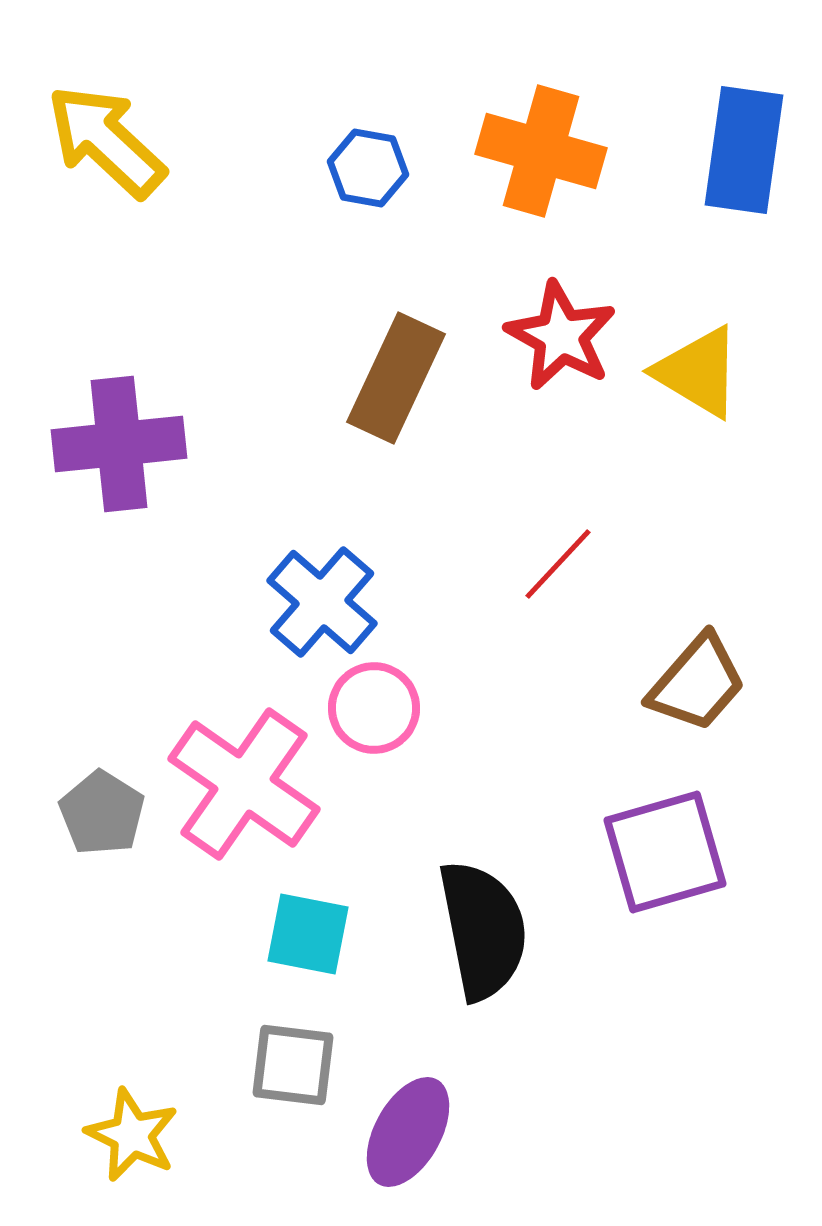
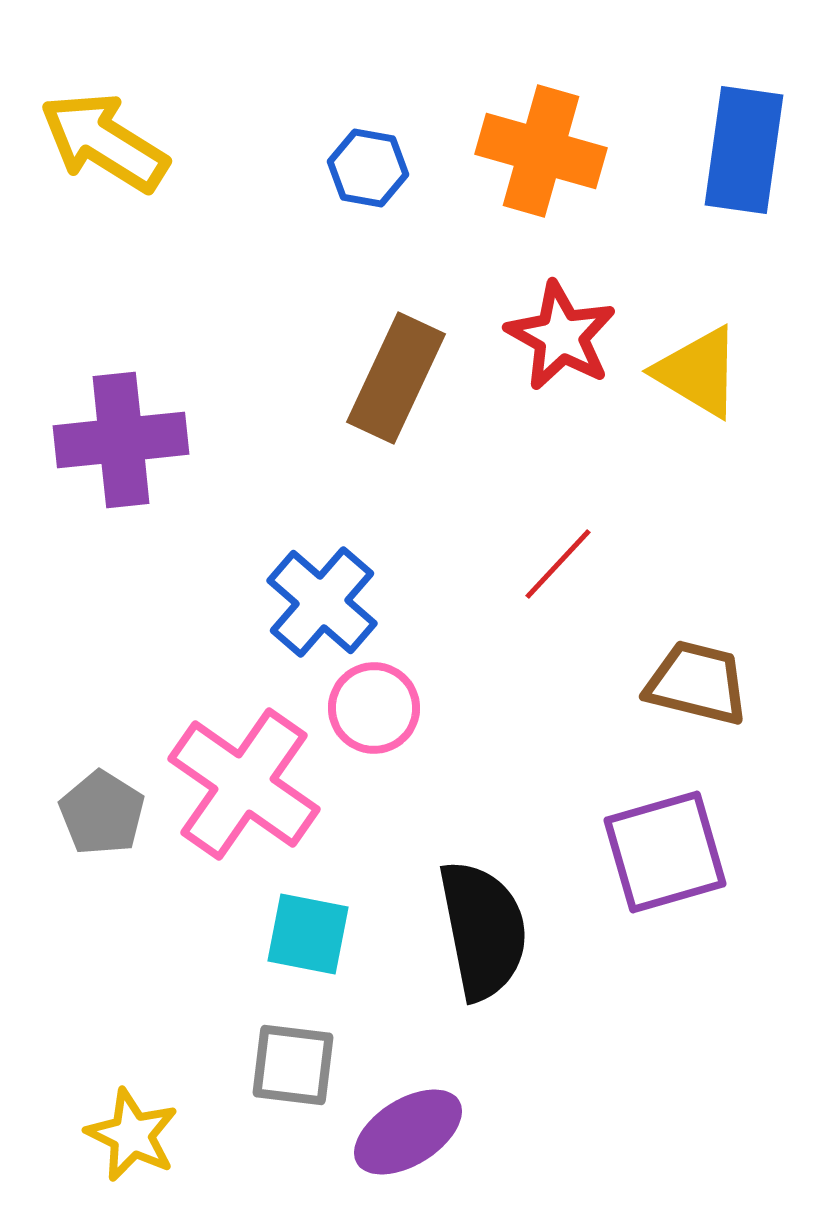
yellow arrow: moved 2 px left, 1 px down; rotated 11 degrees counterclockwise
purple cross: moved 2 px right, 4 px up
brown trapezoid: rotated 117 degrees counterclockwise
purple ellipse: rotated 29 degrees clockwise
